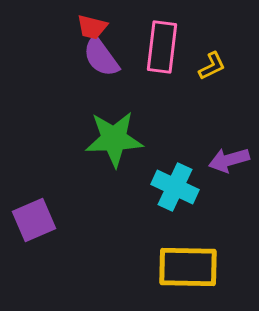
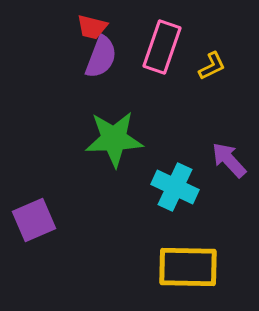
pink rectangle: rotated 12 degrees clockwise
purple semicircle: rotated 123 degrees counterclockwise
purple arrow: rotated 63 degrees clockwise
